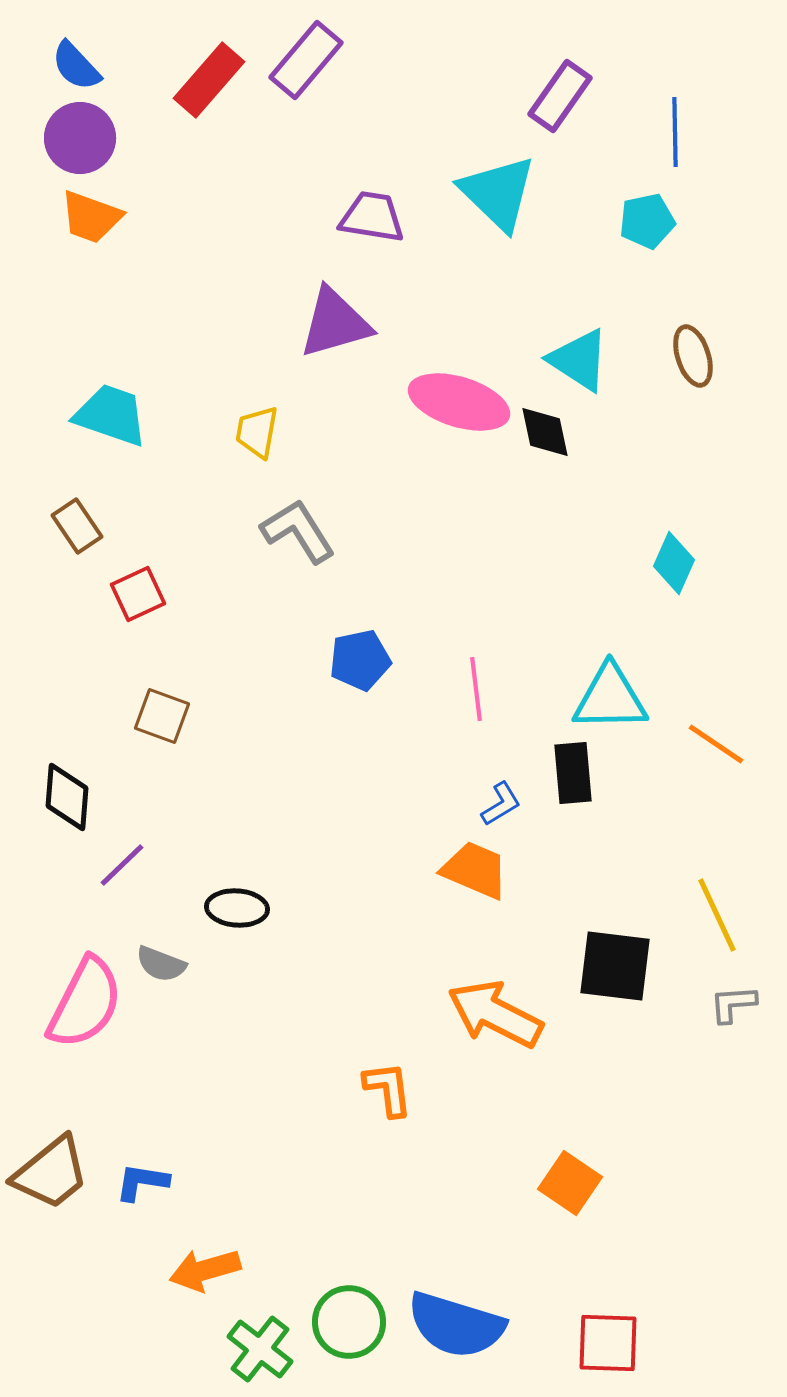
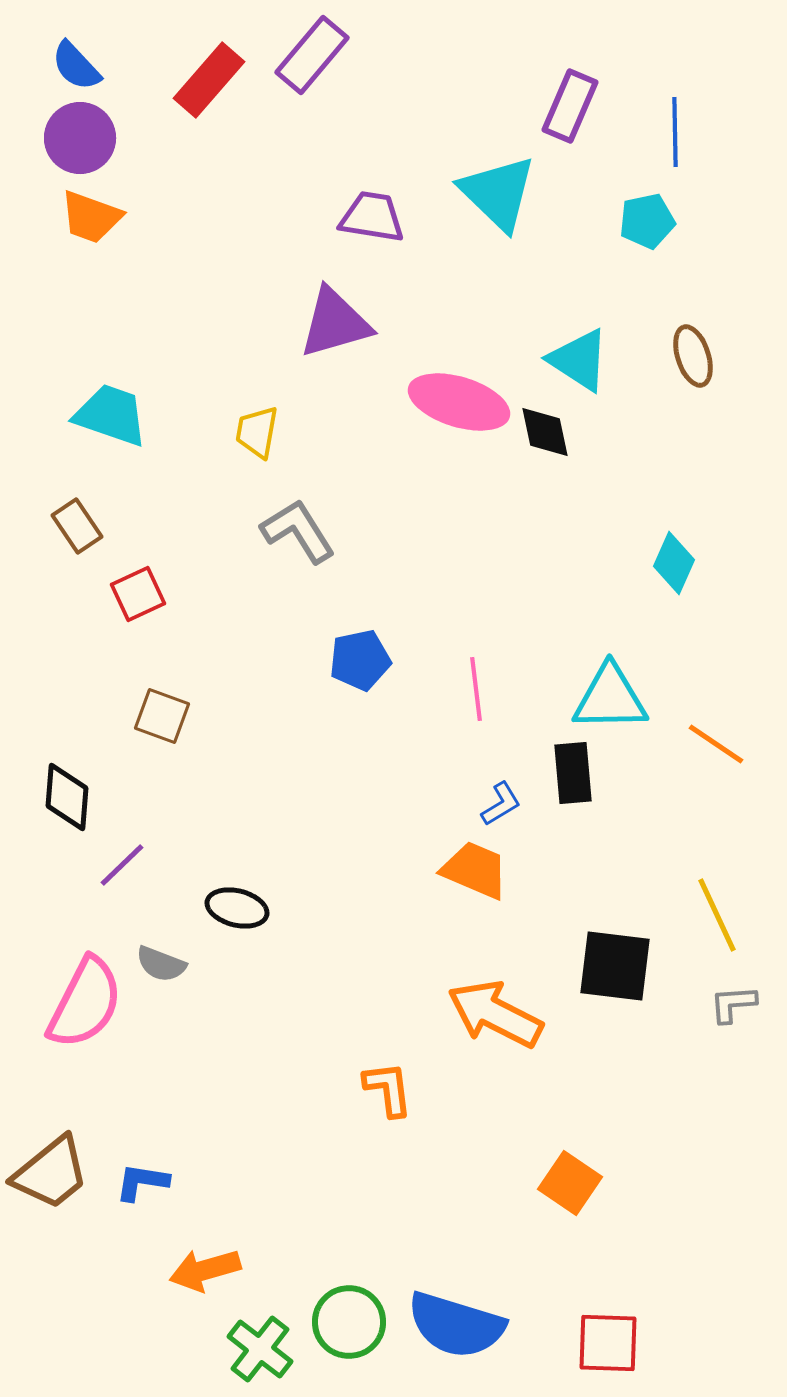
purple rectangle at (306, 60): moved 6 px right, 5 px up
purple rectangle at (560, 96): moved 10 px right, 10 px down; rotated 12 degrees counterclockwise
black ellipse at (237, 908): rotated 10 degrees clockwise
